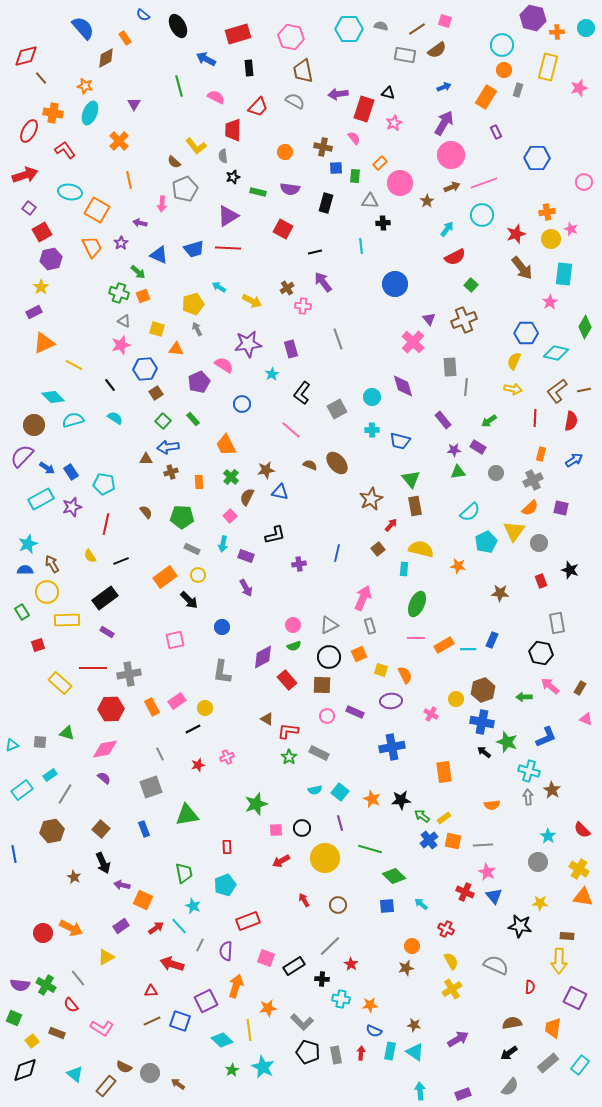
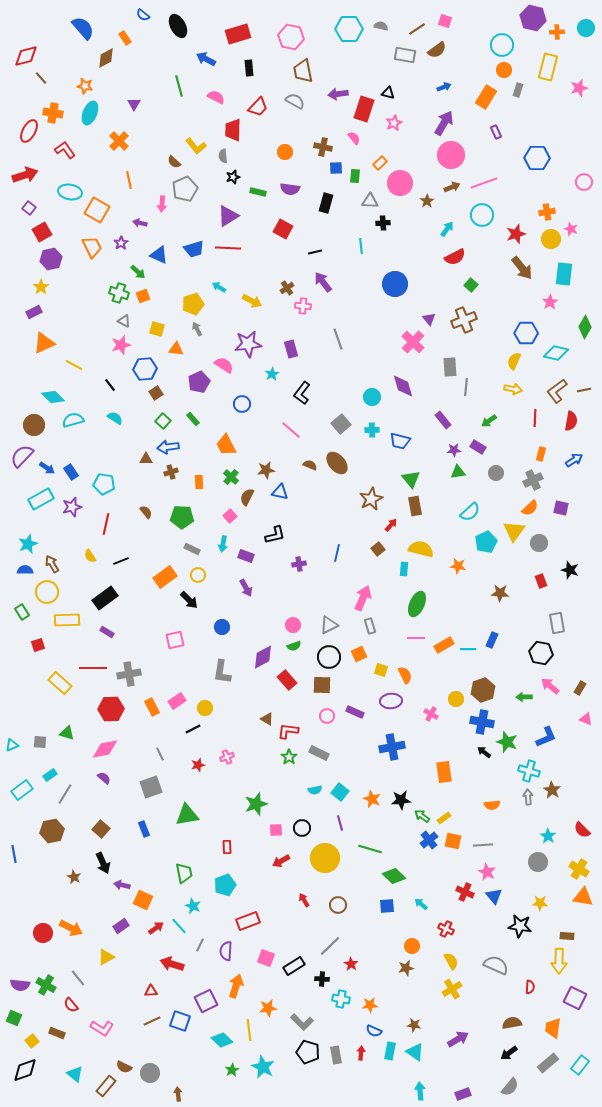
gray square at (337, 409): moved 4 px right, 15 px down; rotated 12 degrees counterclockwise
brown arrow at (178, 1084): moved 10 px down; rotated 48 degrees clockwise
